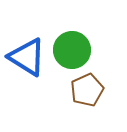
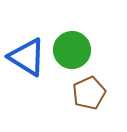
brown pentagon: moved 2 px right, 3 px down
